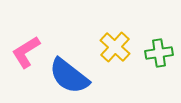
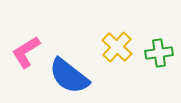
yellow cross: moved 2 px right
